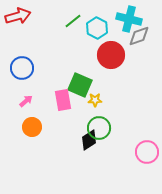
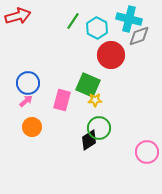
green line: rotated 18 degrees counterclockwise
blue circle: moved 6 px right, 15 px down
green square: moved 8 px right
pink rectangle: moved 1 px left; rotated 25 degrees clockwise
